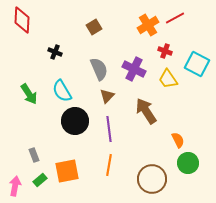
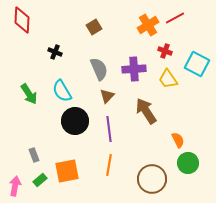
purple cross: rotated 30 degrees counterclockwise
